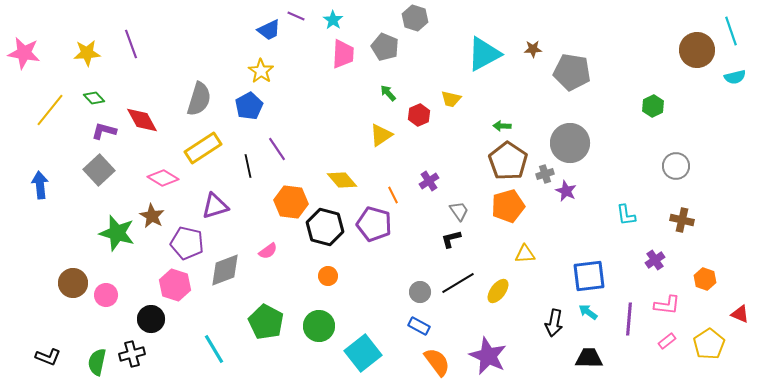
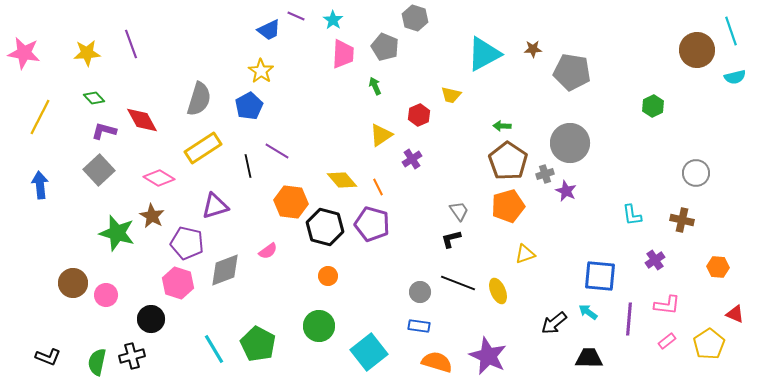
green arrow at (388, 93): moved 13 px left, 7 px up; rotated 18 degrees clockwise
yellow trapezoid at (451, 99): moved 4 px up
yellow line at (50, 110): moved 10 px left, 7 px down; rotated 12 degrees counterclockwise
purple line at (277, 149): moved 2 px down; rotated 25 degrees counterclockwise
gray circle at (676, 166): moved 20 px right, 7 px down
pink diamond at (163, 178): moved 4 px left
purple cross at (429, 181): moved 17 px left, 22 px up
orange line at (393, 195): moved 15 px left, 8 px up
cyan L-shape at (626, 215): moved 6 px right
purple pentagon at (374, 224): moved 2 px left
yellow triangle at (525, 254): rotated 15 degrees counterclockwise
blue square at (589, 276): moved 11 px right; rotated 12 degrees clockwise
orange hexagon at (705, 279): moved 13 px right, 12 px up; rotated 15 degrees counterclockwise
black line at (458, 283): rotated 52 degrees clockwise
pink hexagon at (175, 285): moved 3 px right, 2 px up
yellow ellipse at (498, 291): rotated 60 degrees counterclockwise
red triangle at (740, 314): moved 5 px left
green pentagon at (266, 322): moved 8 px left, 22 px down
black arrow at (554, 323): rotated 40 degrees clockwise
blue rectangle at (419, 326): rotated 20 degrees counterclockwise
cyan square at (363, 353): moved 6 px right, 1 px up
black cross at (132, 354): moved 2 px down
orange semicircle at (437, 362): rotated 36 degrees counterclockwise
